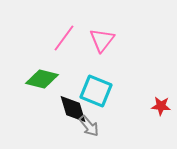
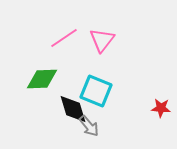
pink line: rotated 20 degrees clockwise
green diamond: rotated 16 degrees counterclockwise
red star: moved 2 px down
